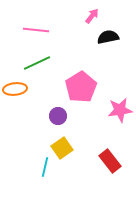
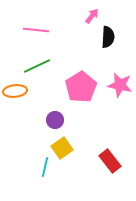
black semicircle: rotated 105 degrees clockwise
green line: moved 3 px down
orange ellipse: moved 2 px down
pink star: moved 25 px up; rotated 20 degrees clockwise
purple circle: moved 3 px left, 4 px down
